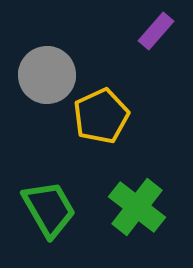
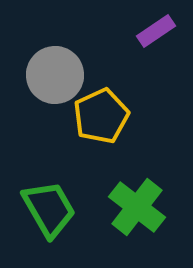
purple rectangle: rotated 15 degrees clockwise
gray circle: moved 8 px right
